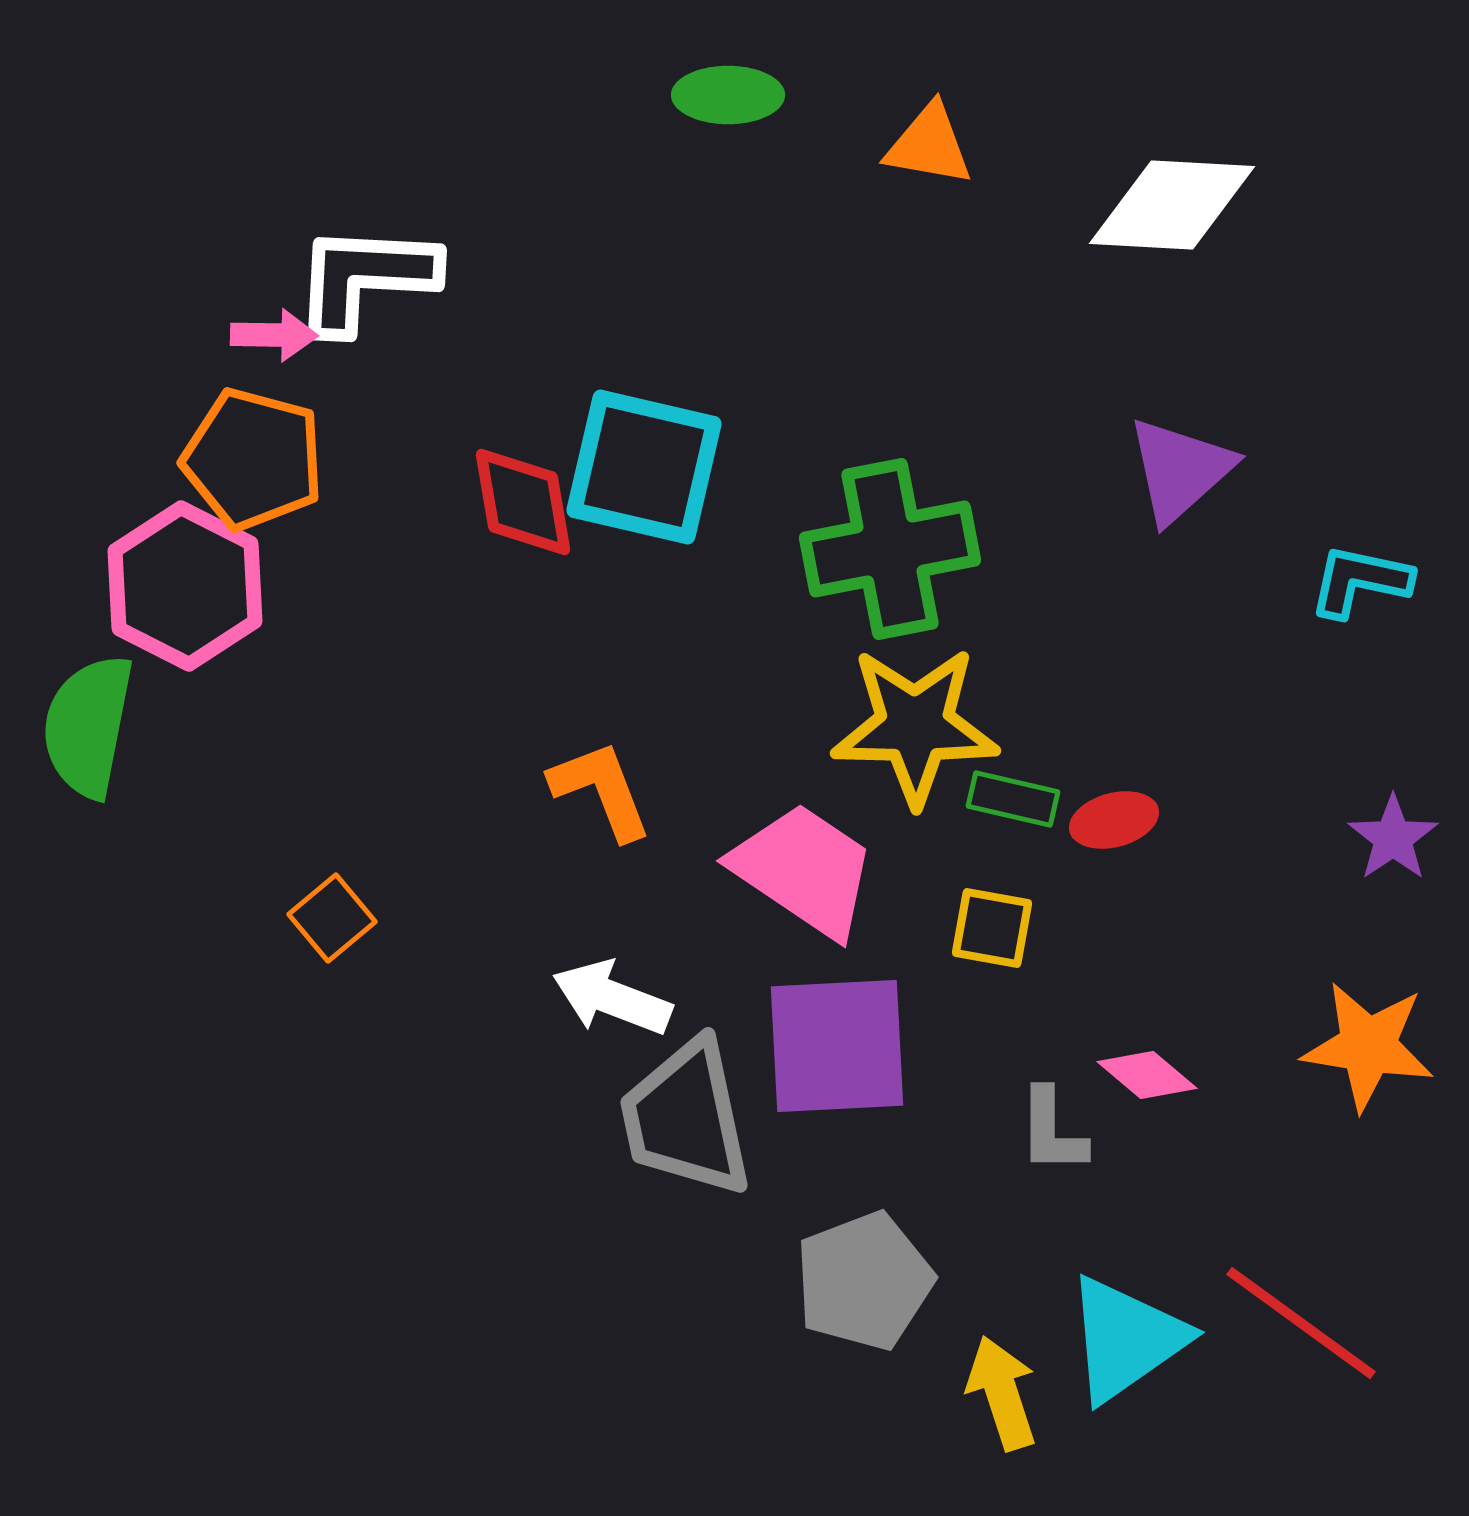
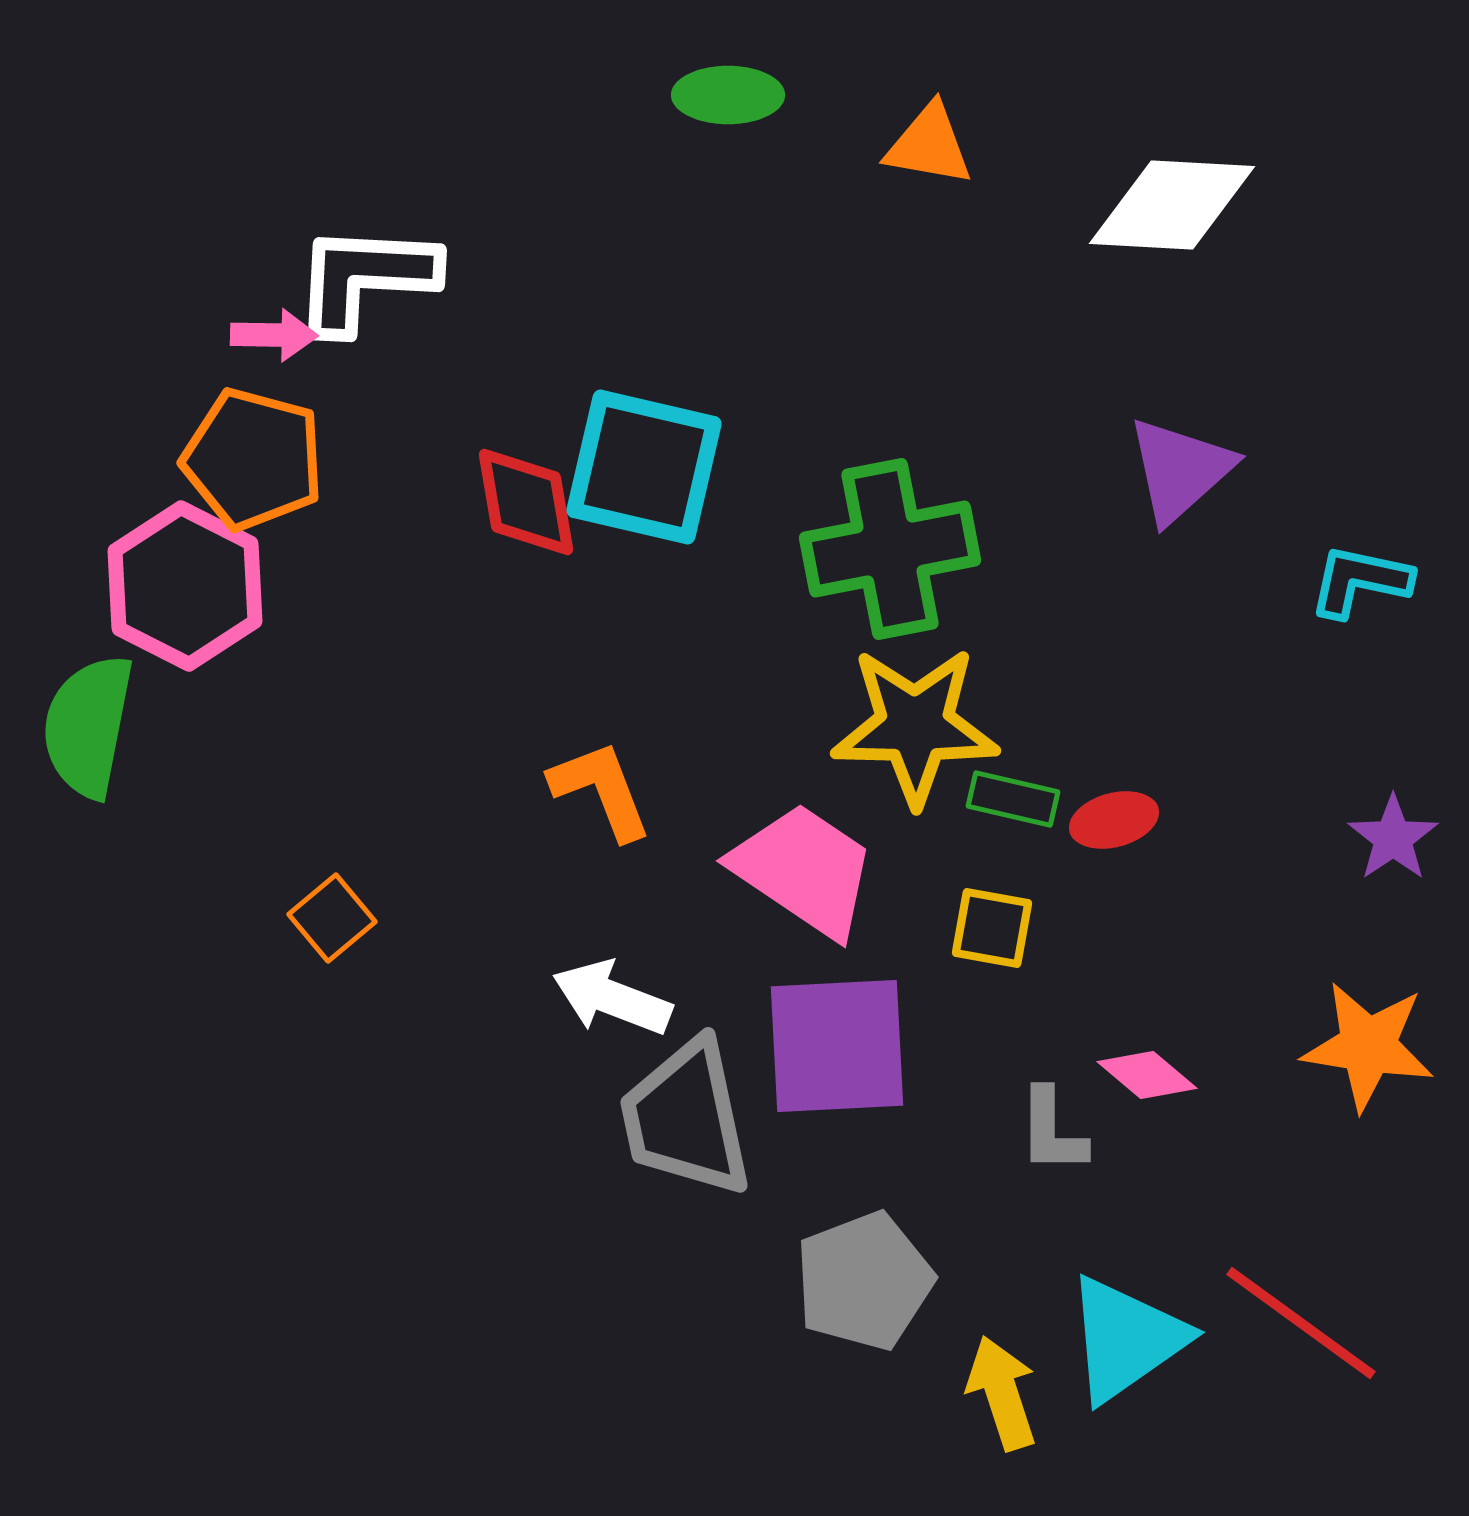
red diamond: moved 3 px right
